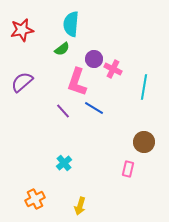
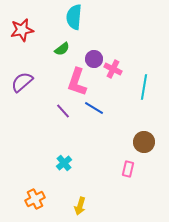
cyan semicircle: moved 3 px right, 7 px up
